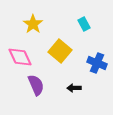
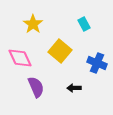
pink diamond: moved 1 px down
purple semicircle: moved 2 px down
